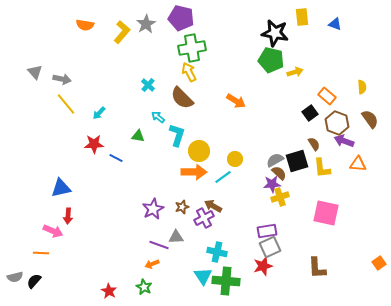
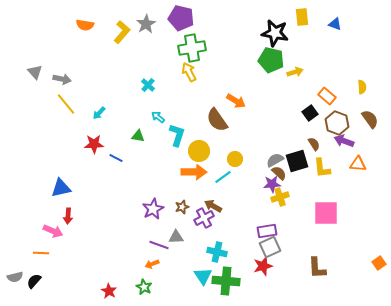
brown semicircle at (182, 98): moved 35 px right, 22 px down; rotated 10 degrees clockwise
pink square at (326, 213): rotated 12 degrees counterclockwise
